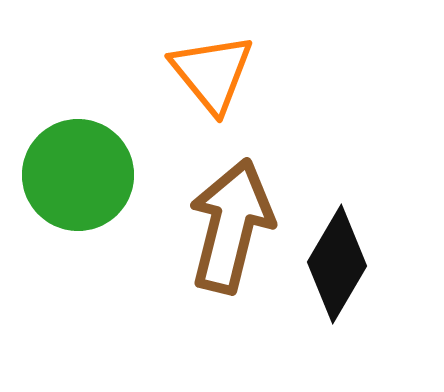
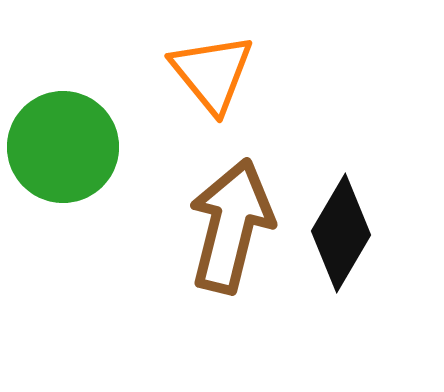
green circle: moved 15 px left, 28 px up
black diamond: moved 4 px right, 31 px up
